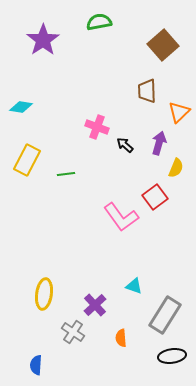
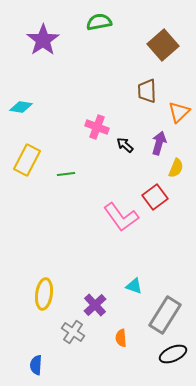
black ellipse: moved 1 px right, 2 px up; rotated 16 degrees counterclockwise
